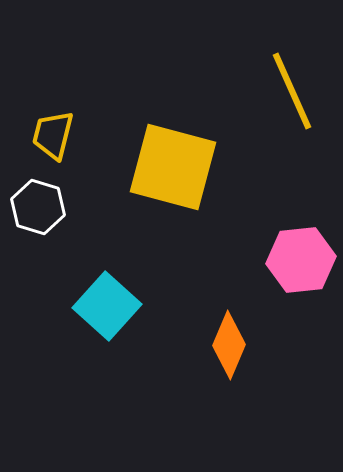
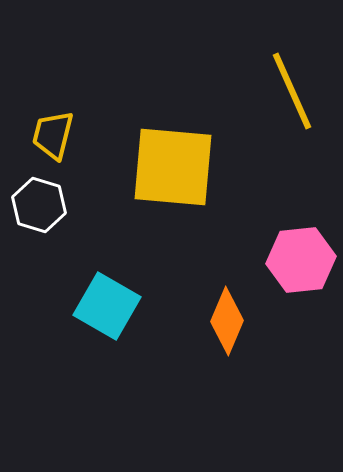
yellow square: rotated 10 degrees counterclockwise
white hexagon: moved 1 px right, 2 px up
cyan square: rotated 12 degrees counterclockwise
orange diamond: moved 2 px left, 24 px up
